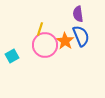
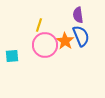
purple semicircle: moved 1 px down
yellow line: moved 1 px left, 4 px up
cyan square: rotated 24 degrees clockwise
